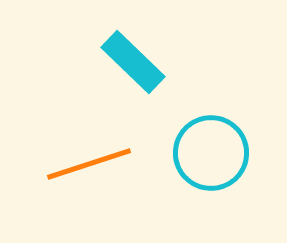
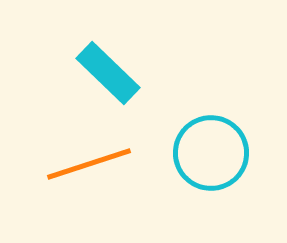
cyan rectangle: moved 25 px left, 11 px down
